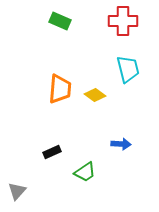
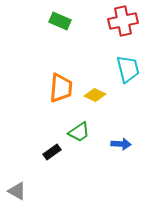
red cross: rotated 12 degrees counterclockwise
orange trapezoid: moved 1 px right, 1 px up
yellow diamond: rotated 10 degrees counterclockwise
black rectangle: rotated 12 degrees counterclockwise
green trapezoid: moved 6 px left, 40 px up
gray triangle: rotated 42 degrees counterclockwise
